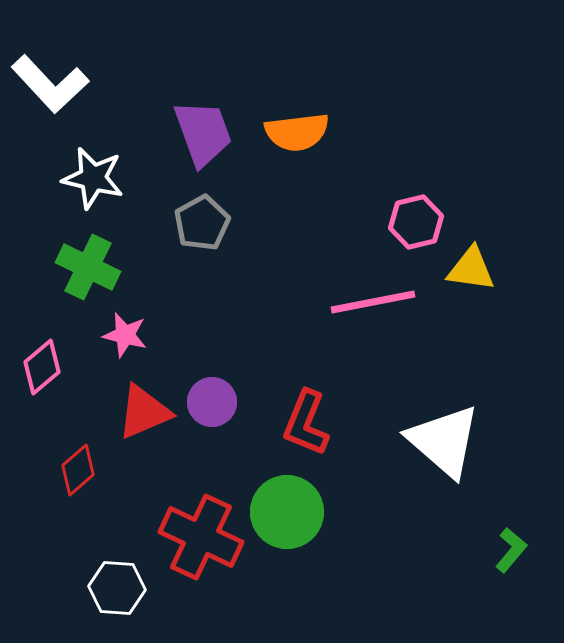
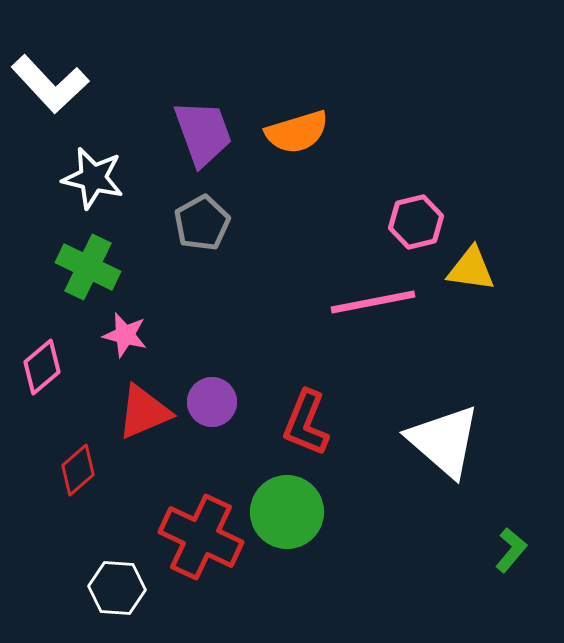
orange semicircle: rotated 10 degrees counterclockwise
